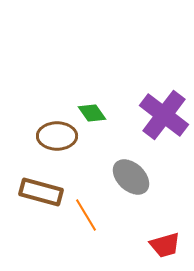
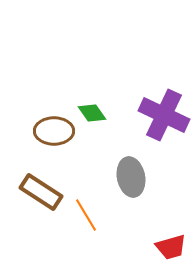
purple cross: rotated 12 degrees counterclockwise
brown ellipse: moved 3 px left, 5 px up
gray ellipse: rotated 36 degrees clockwise
brown rectangle: rotated 18 degrees clockwise
red trapezoid: moved 6 px right, 2 px down
